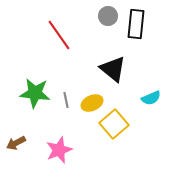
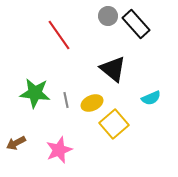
black rectangle: rotated 48 degrees counterclockwise
